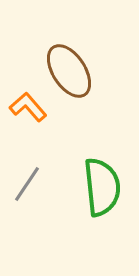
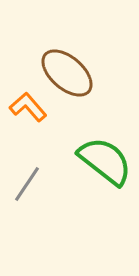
brown ellipse: moved 2 px left, 2 px down; rotated 16 degrees counterclockwise
green semicircle: moved 3 px right, 26 px up; rotated 46 degrees counterclockwise
